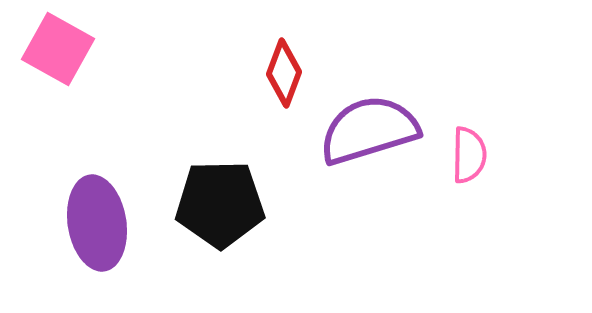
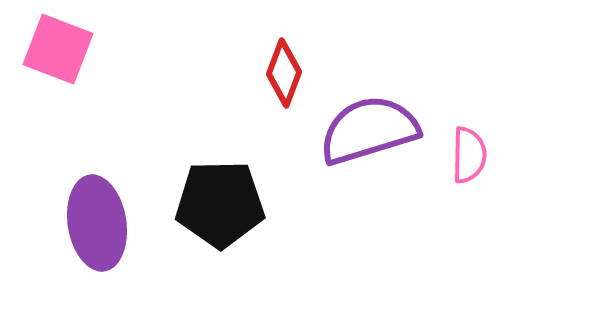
pink square: rotated 8 degrees counterclockwise
